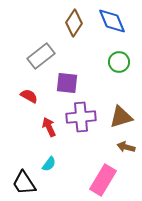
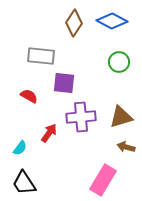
blue diamond: rotated 40 degrees counterclockwise
gray rectangle: rotated 44 degrees clockwise
purple square: moved 3 px left
red arrow: moved 6 px down; rotated 60 degrees clockwise
cyan semicircle: moved 29 px left, 16 px up
